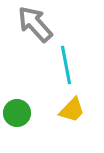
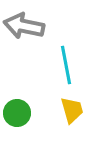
gray arrow: moved 11 px left, 2 px down; rotated 36 degrees counterclockwise
yellow trapezoid: rotated 60 degrees counterclockwise
